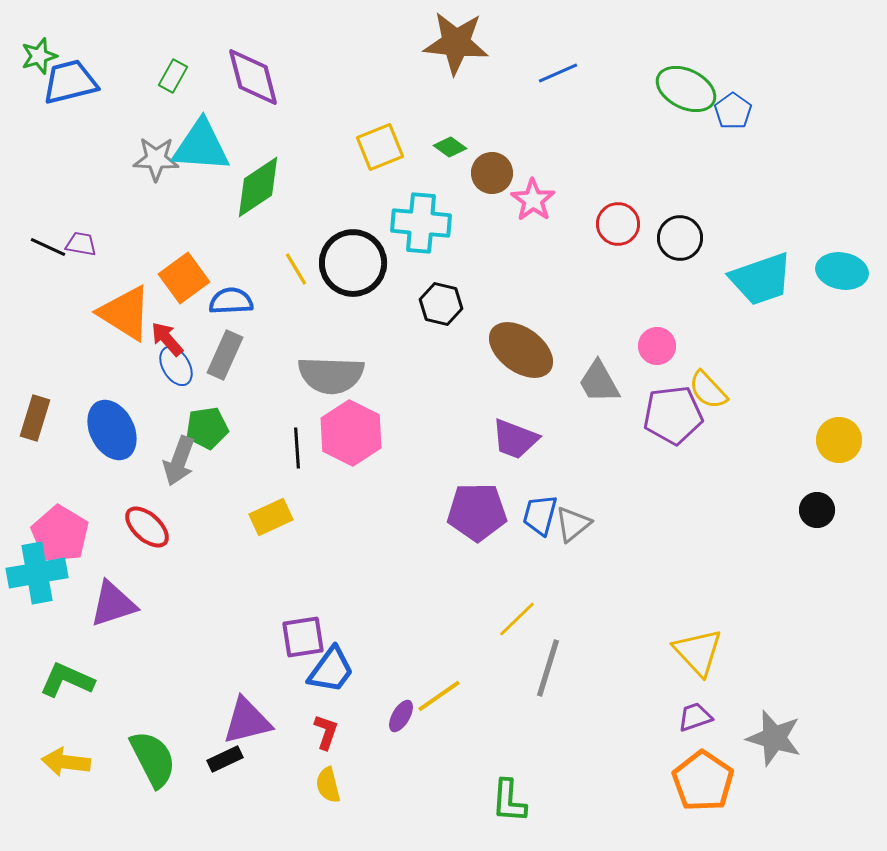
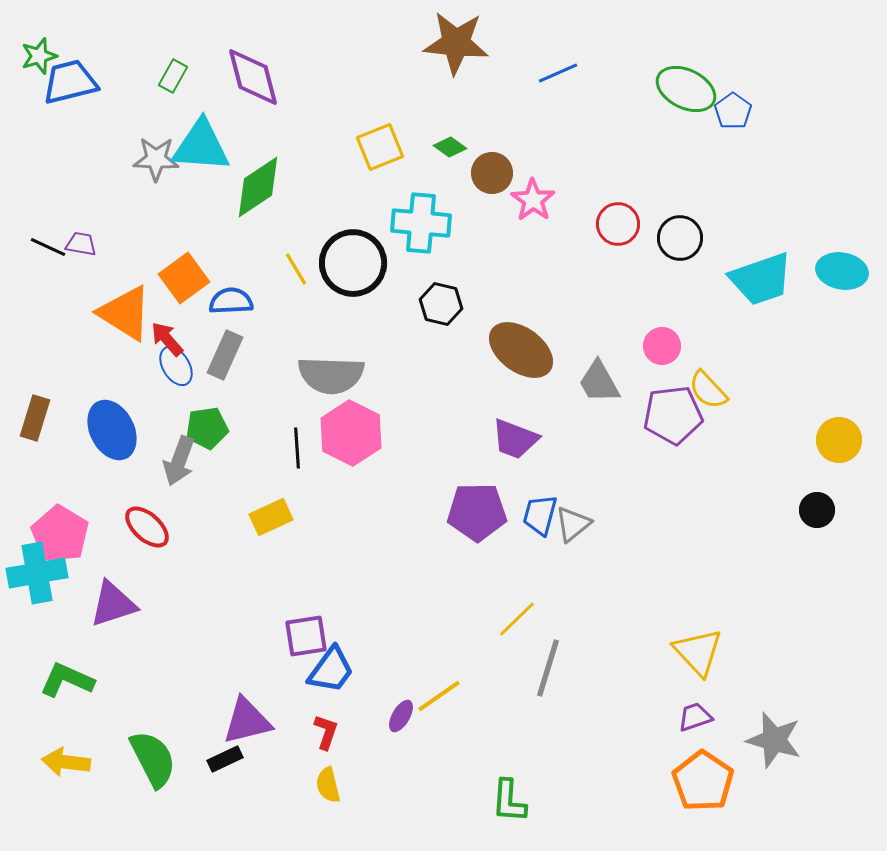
pink circle at (657, 346): moved 5 px right
purple square at (303, 637): moved 3 px right, 1 px up
gray star at (774, 738): moved 2 px down
